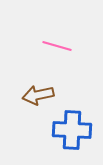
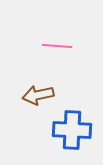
pink line: rotated 12 degrees counterclockwise
